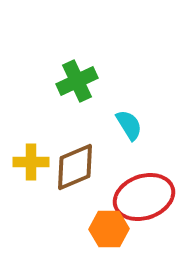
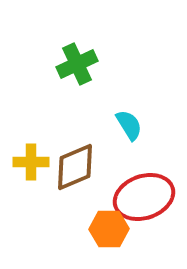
green cross: moved 17 px up
